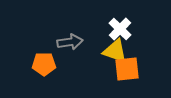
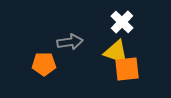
white cross: moved 2 px right, 7 px up
yellow triangle: moved 1 px right, 1 px down
